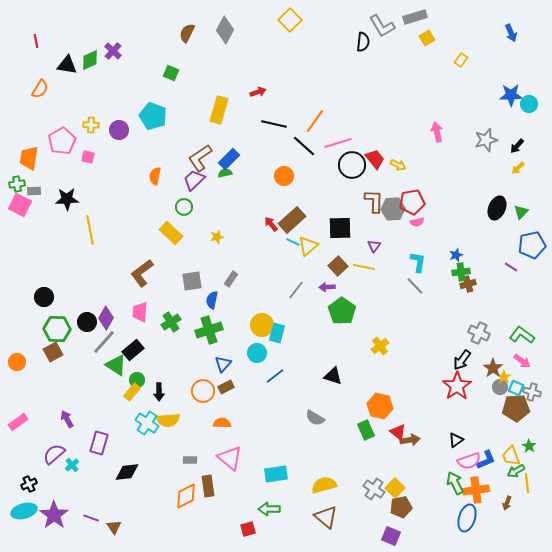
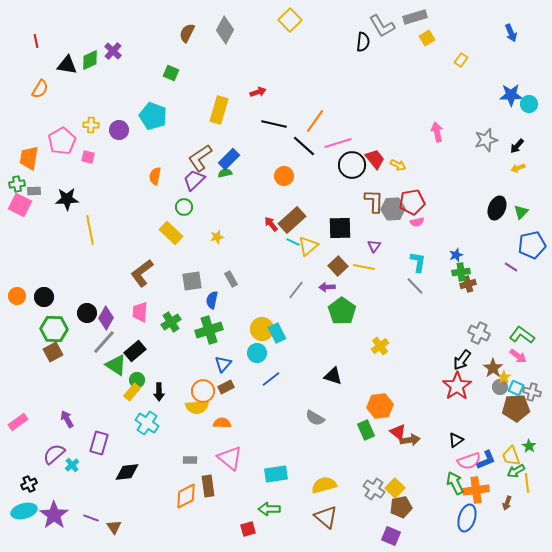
yellow arrow at (518, 168): rotated 24 degrees clockwise
gray rectangle at (231, 279): rotated 63 degrees counterclockwise
black circle at (87, 322): moved 9 px up
yellow circle at (262, 325): moved 4 px down
green hexagon at (57, 329): moved 3 px left
cyan rectangle at (277, 333): rotated 42 degrees counterclockwise
black rectangle at (133, 350): moved 2 px right, 1 px down
pink arrow at (522, 361): moved 4 px left, 5 px up
orange circle at (17, 362): moved 66 px up
blue line at (275, 376): moved 4 px left, 3 px down
orange hexagon at (380, 406): rotated 20 degrees counterclockwise
yellow semicircle at (168, 420): moved 29 px right, 13 px up
